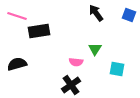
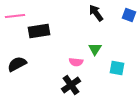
pink line: moved 2 px left; rotated 24 degrees counterclockwise
black semicircle: rotated 12 degrees counterclockwise
cyan square: moved 1 px up
